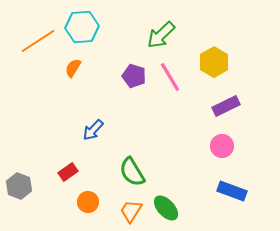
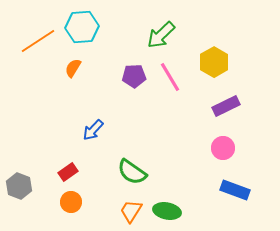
purple pentagon: rotated 20 degrees counterclockwise
pink circle: moved 1 px right, 2 px down
green semicircle: rotated 24 degrees counterclockwise
blue rectangle: moved 3 px right, 1 px up
orange circle: moved 17 px left
green ellipse: moved 1 px right, 3 px down; rotated 36 degrees counterclockwise
